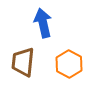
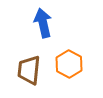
brown trapezoid: moved 6 px right, 8 px down
